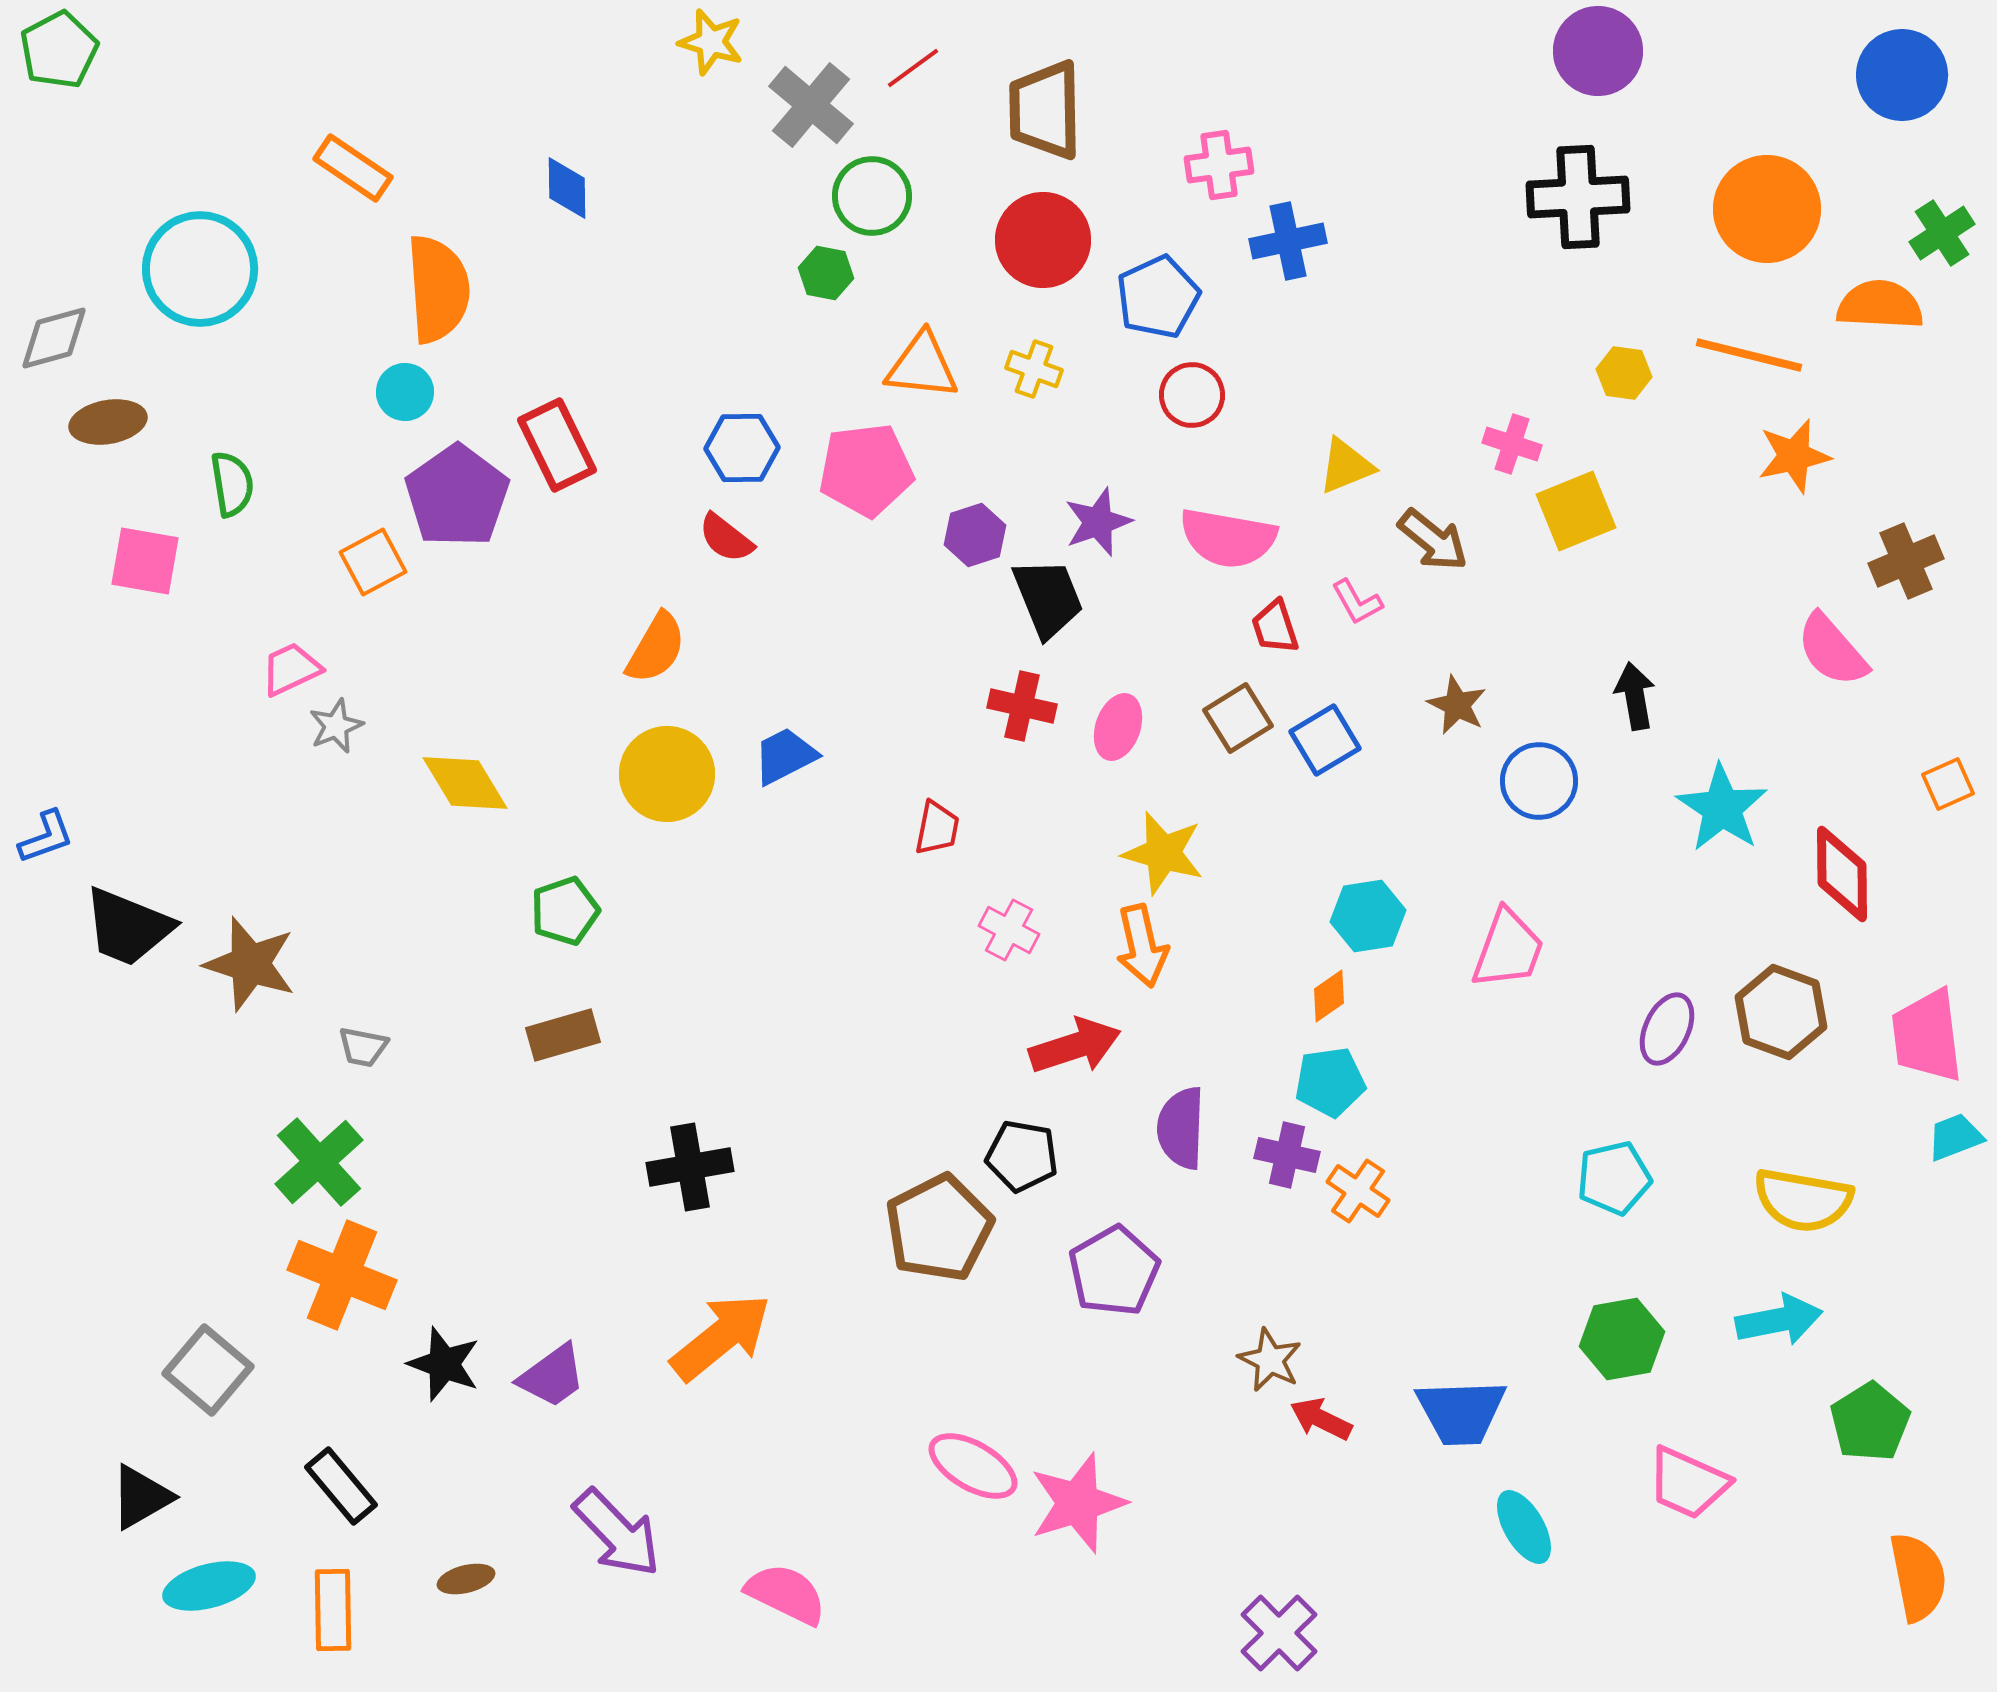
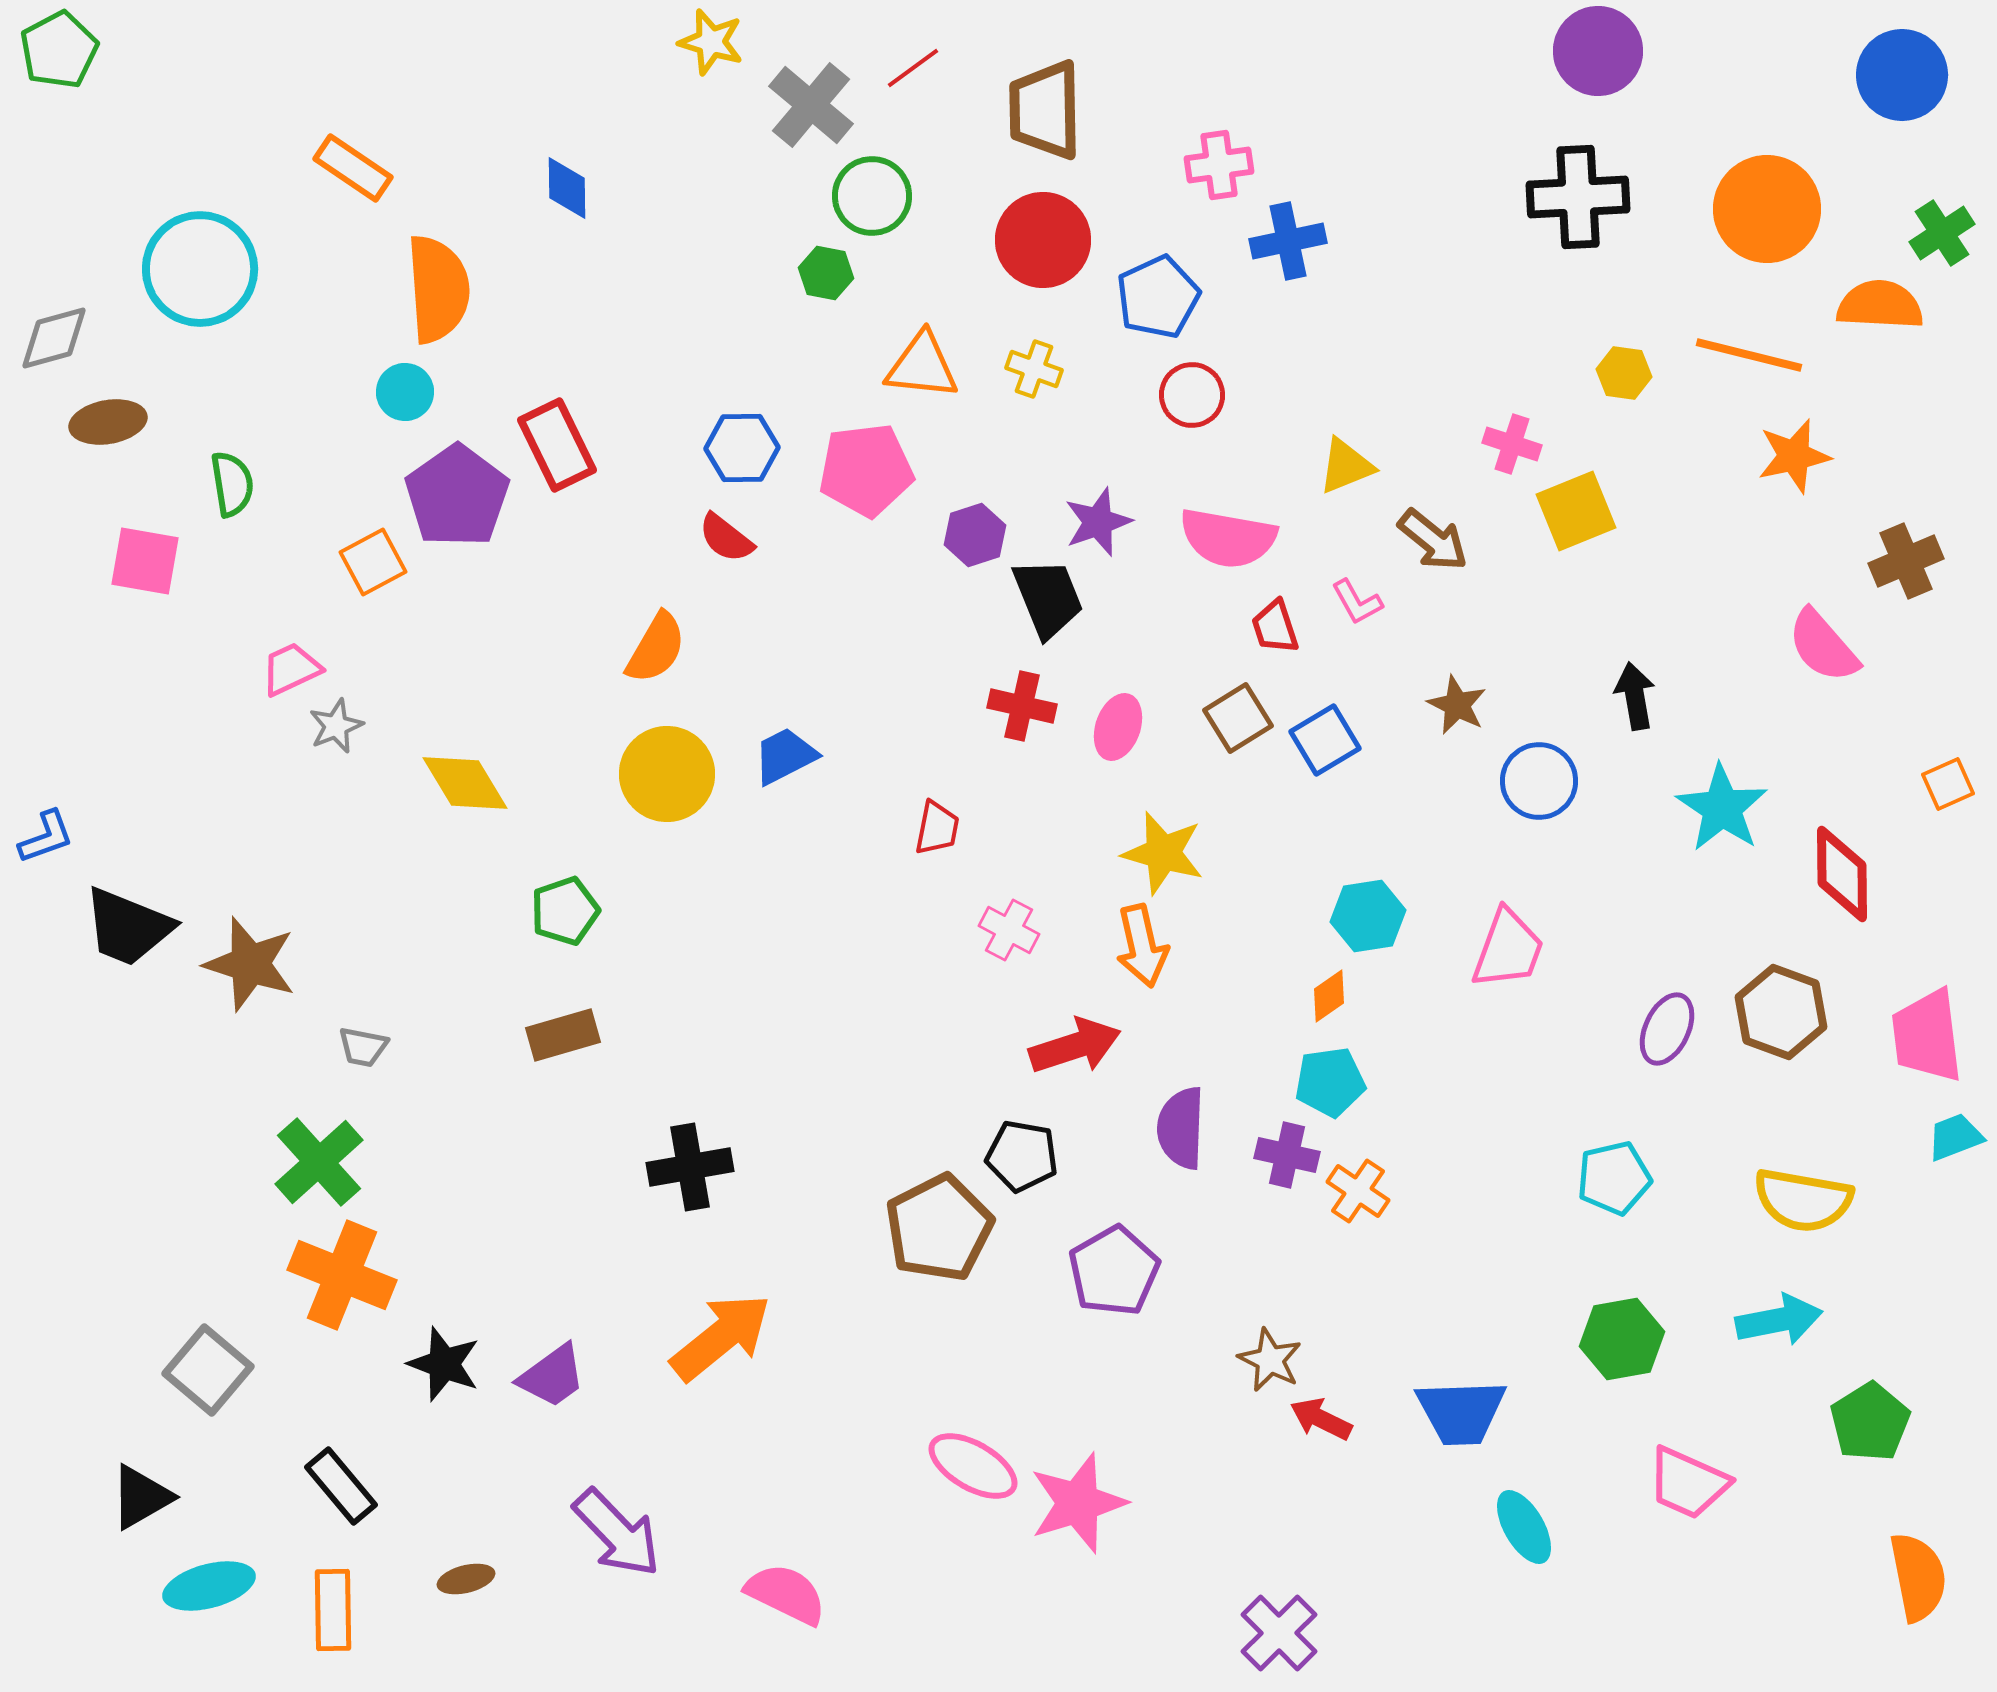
pink semicircle at (1832, 650): moved 9 px left, 4 px up
